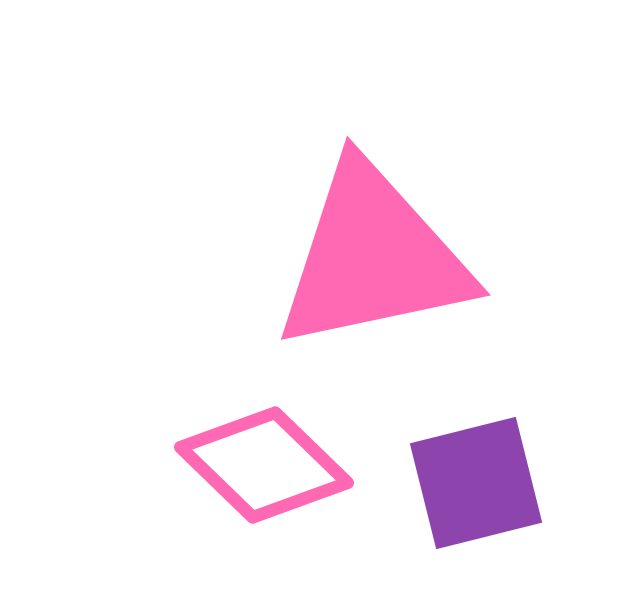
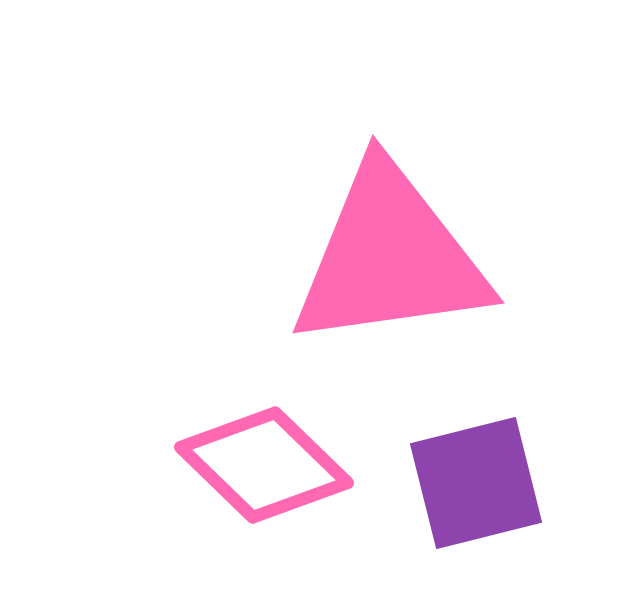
pink triangle: moved 17 px right; rotated 4 degrees clockwise
